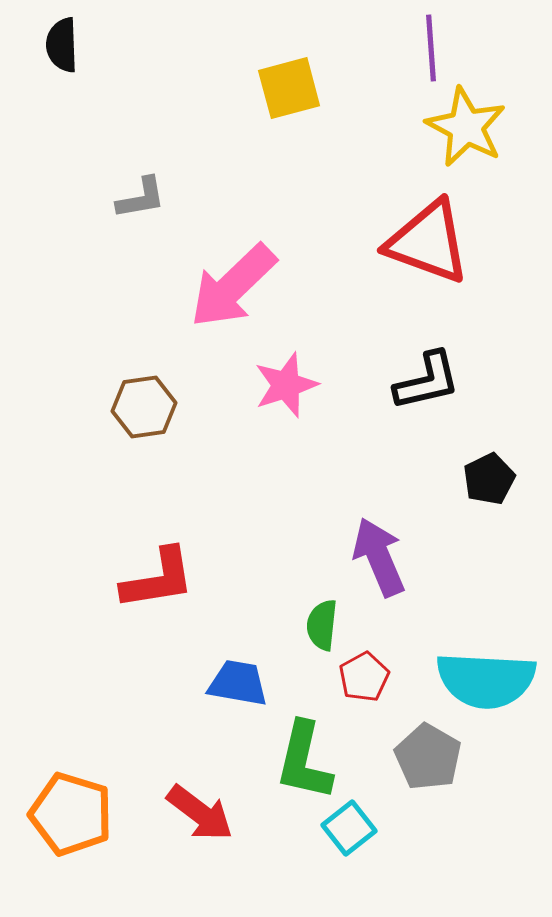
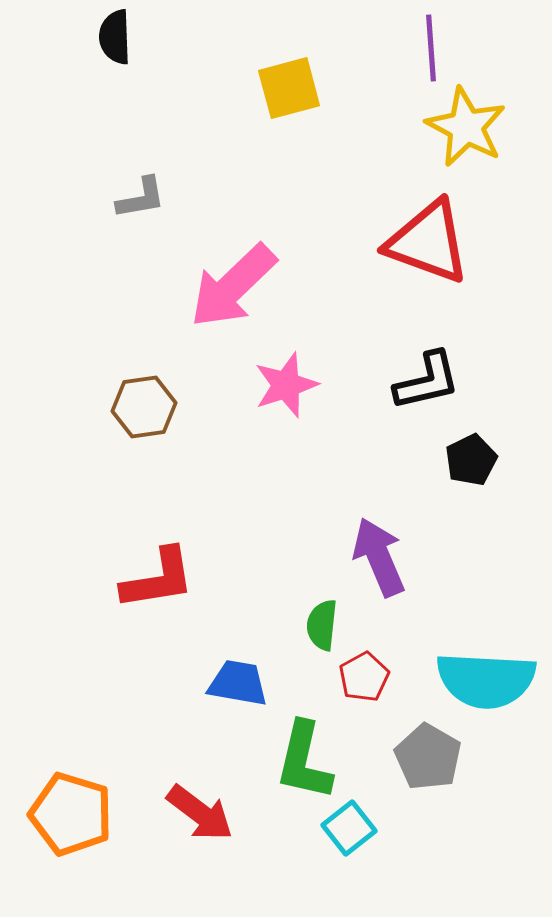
black semicircle: moved 53 px right, 8 px up
black pentagon: moved 18 px left, 19 px up
